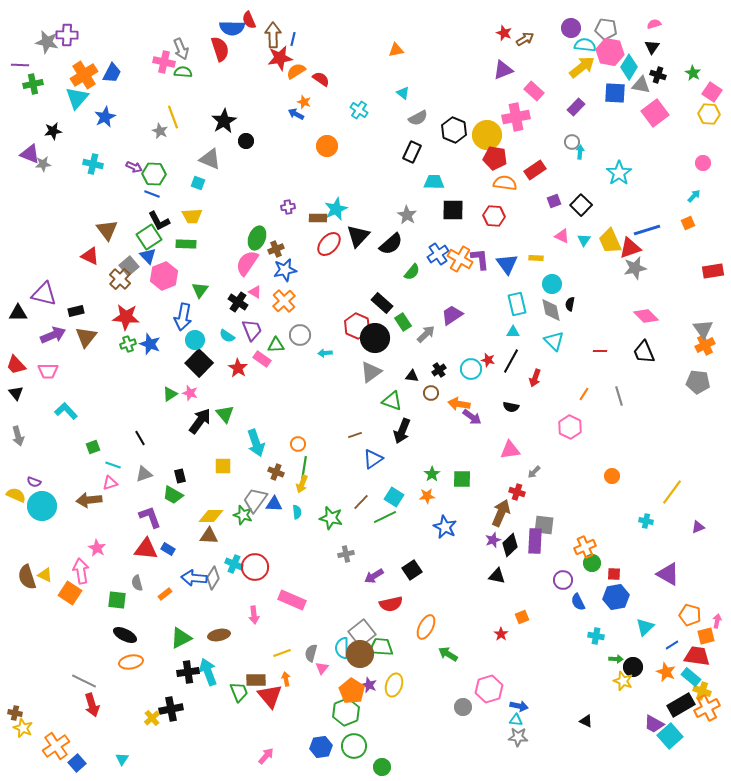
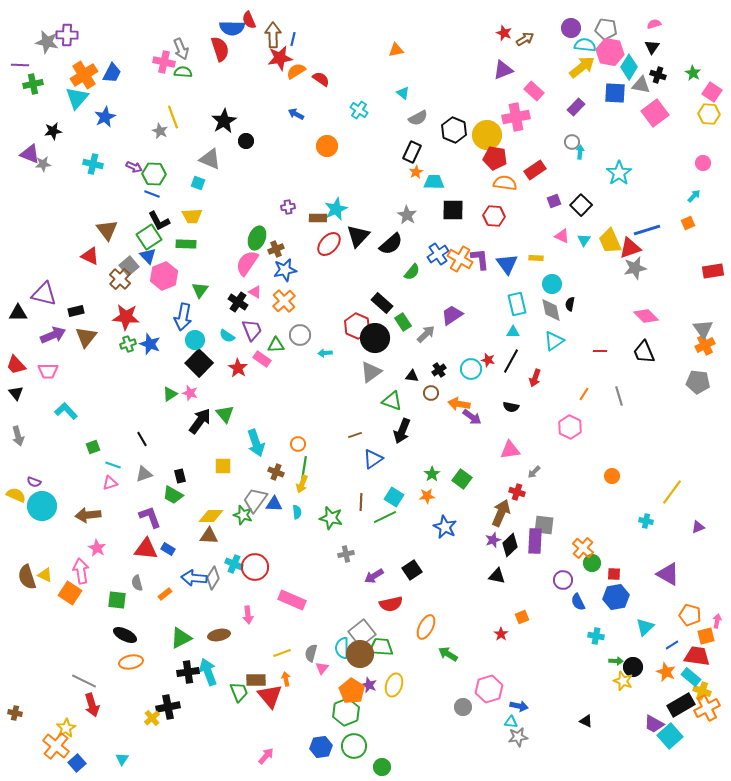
orange star at (304, 102): moved 112 px right, 70 px down; rotated 24 degrees clockwise
cyan triangle at (554, 341): rotated 40 degrees clockwise
black line at (140, 438): moved 2 px right, 1 px down
green square at (462, 479): rotated 36 degrees clockwise
brown arrow at (89, 500): moved 1 px left, 15 px down
brown line at (361, 502): rotated 42 degrees counterclockwise
orange cross at (585, 547): moved 2 px left, 1 px down; rotated 25 degrees counterclockwise
pink arrow at (254, 615): moved 6 px left
green arrow at (616, 659): moved 2 px down
black cross at (171, 709): moved 3 px left, 2 px up
cyan triangle at (516, 720): moved 5 px left, 2 px down
yellow star at (23, 728): moved 43 px right; rotated 18 degrees clockwise
gray star at (518, 737): rotated 12 degrees counterclockwise
orange cross at (56, 746): rotated 16 degrees counterclockwise
